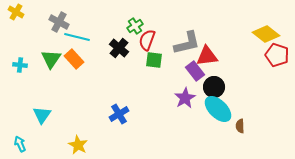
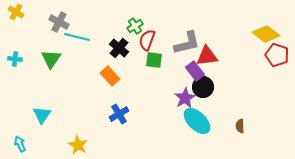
orange rectangle: moved 36 px right, 17 px down
cyan cross: moved 5 px left, 6 px up
black circle: moved 11 px left
cyan ellipse: moved 21 px left, 12 px down
